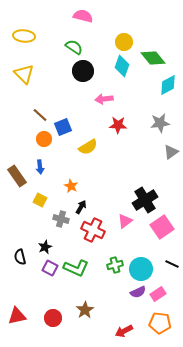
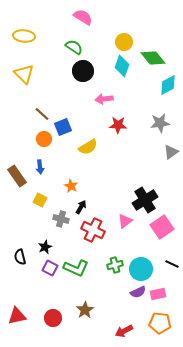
pink semicircle at (83, 16): moved 1 px down; rotated 18 degrees clockwise
brown line at (40, 115): moved 2 px right, 1 px up
pink rectangle at (158, 294): rotated 21 degrees clockwise
